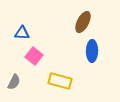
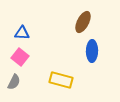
pink square: moved 14 px left, 1 px down
yellow rectangle: moved 1 px right, 1 px up
